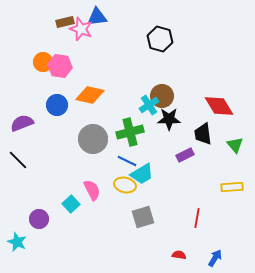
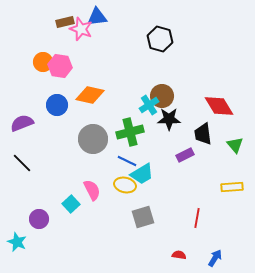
black line: moved 4 px right, 3 px down
